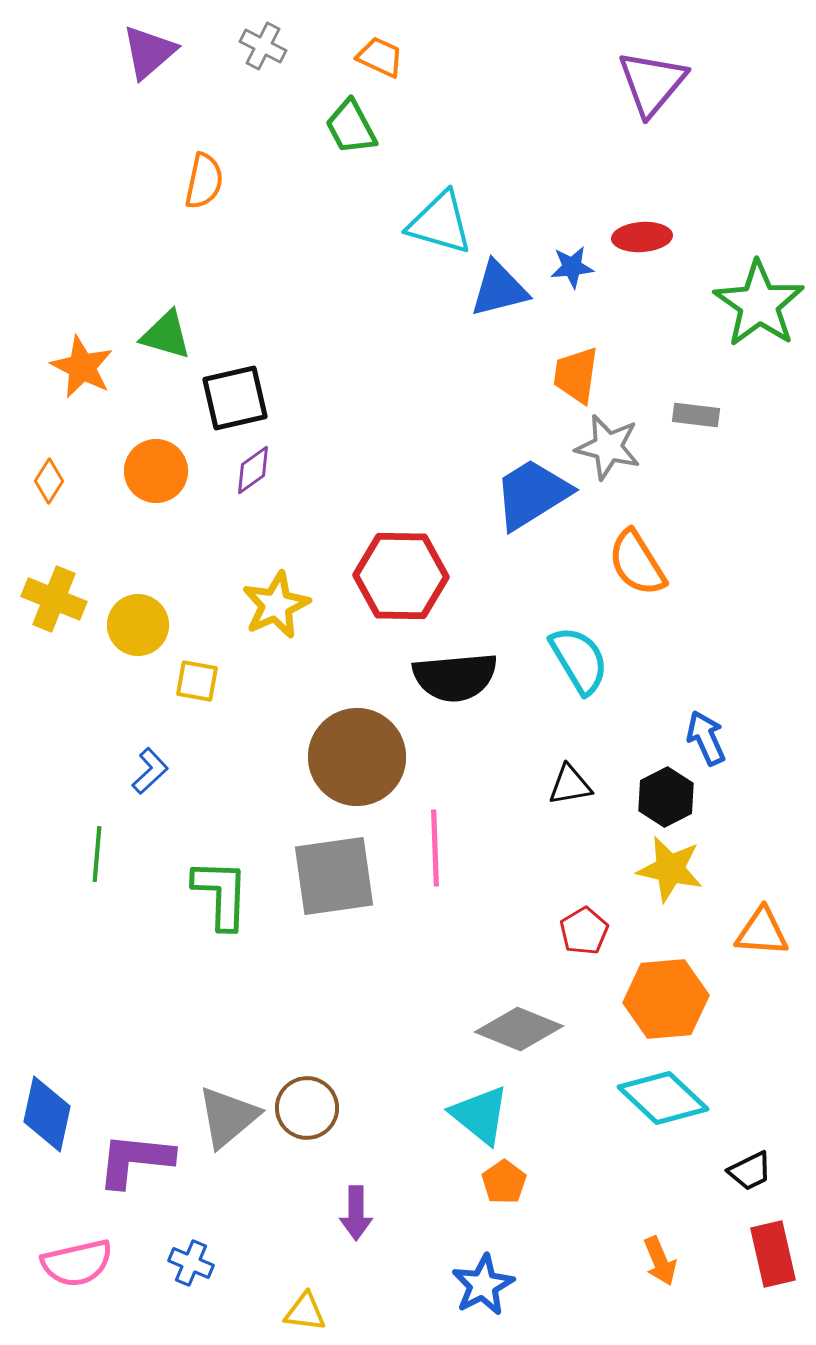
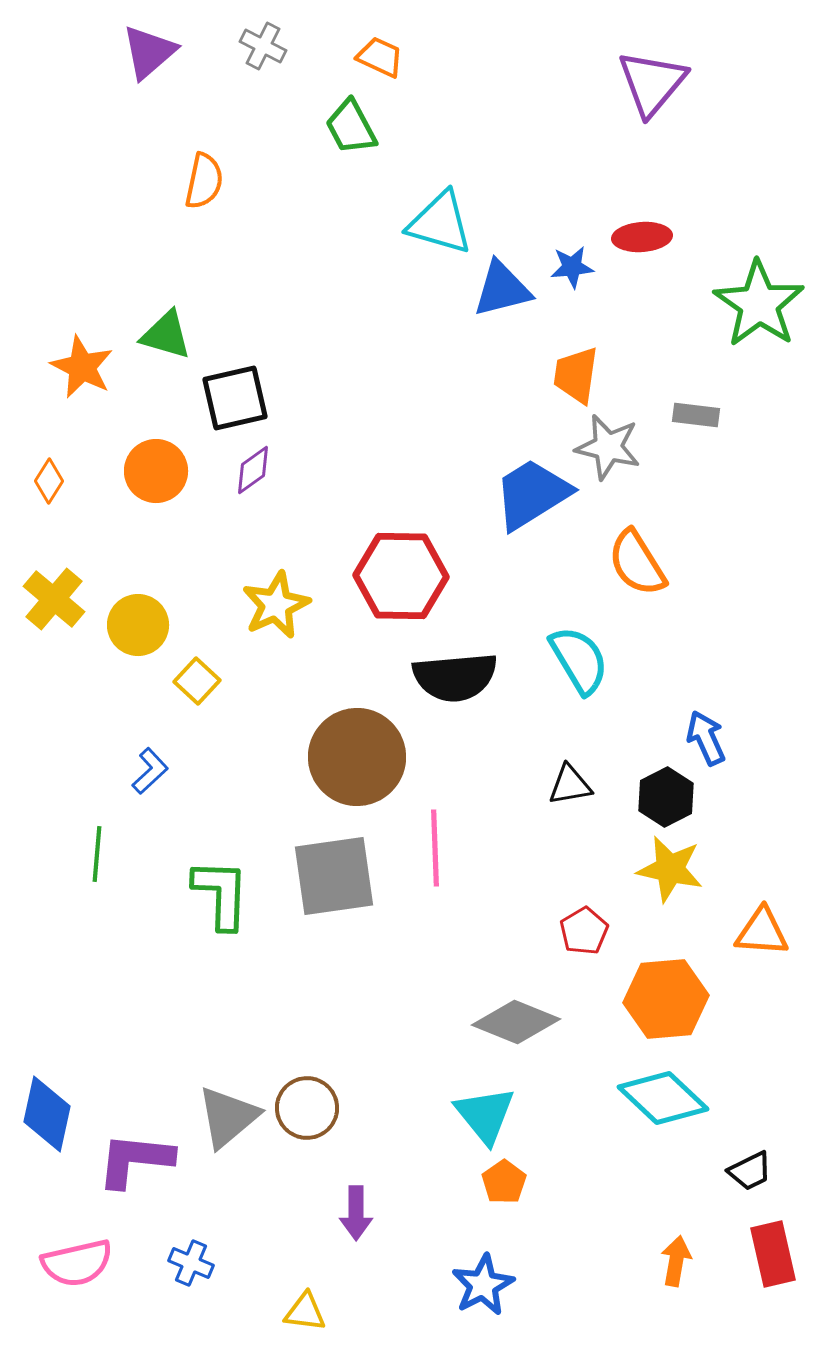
blue triangle at (499, 289): moved 3 px right
yellow cross at (54, 599): rotated 18 degrees clockwise
yellow square at (197, 681): rotated 33 degrees clockwise
gray diamond at (519, 1029): moved 3 px left, 7 px up
cyan triangle at (480, 1115): moved 5 px right; rotated 12 degrees clockwise
orange arrow at (660, 1261): moved 16 px right; rotated 147 degrees counterclockwise
